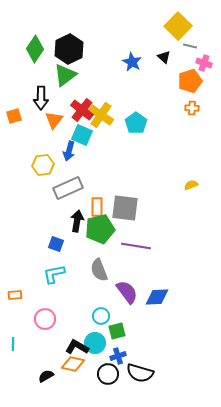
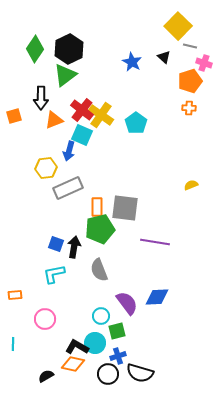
orange cross at (192, 108): moved 3 px left
orange triangle at (54, 120): rotated 30 degrees clockwise
yellow hexagon at (43, 165): moved 3 px right, 3 px down
black arrow at (77, 221): moved 3 px left, 26 px down
purple line at (136, 246): moved 19 px right, 4 px up
purple semicircle at (127, 292): moved 11 px down
